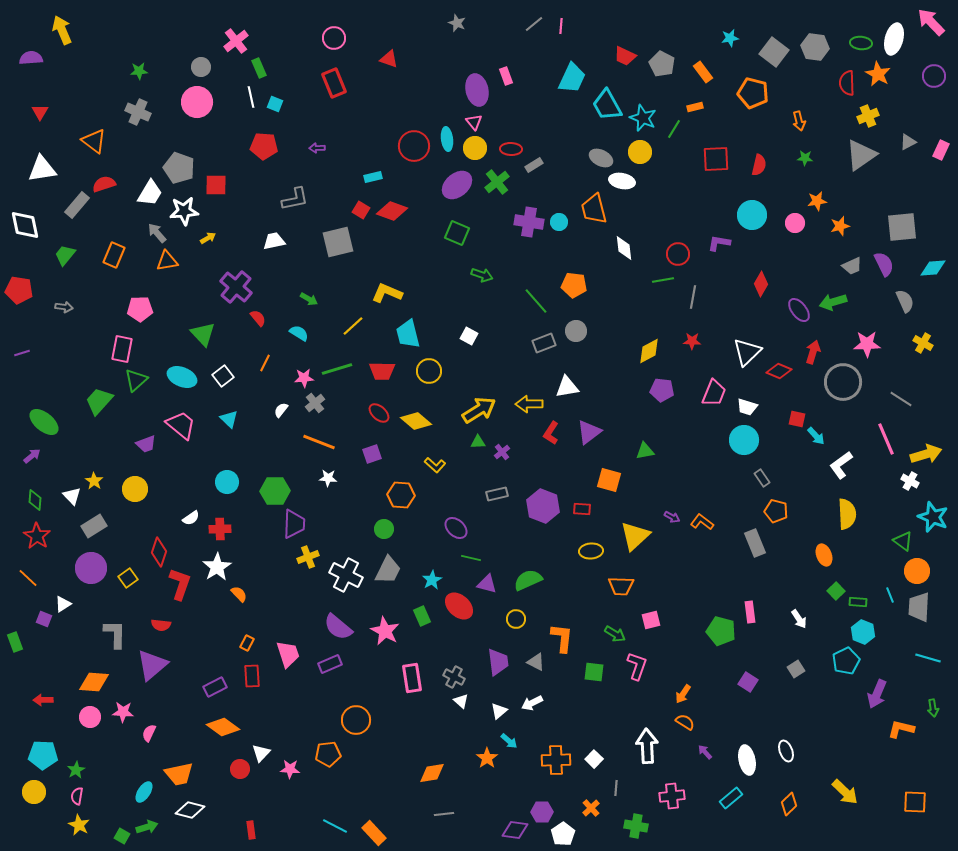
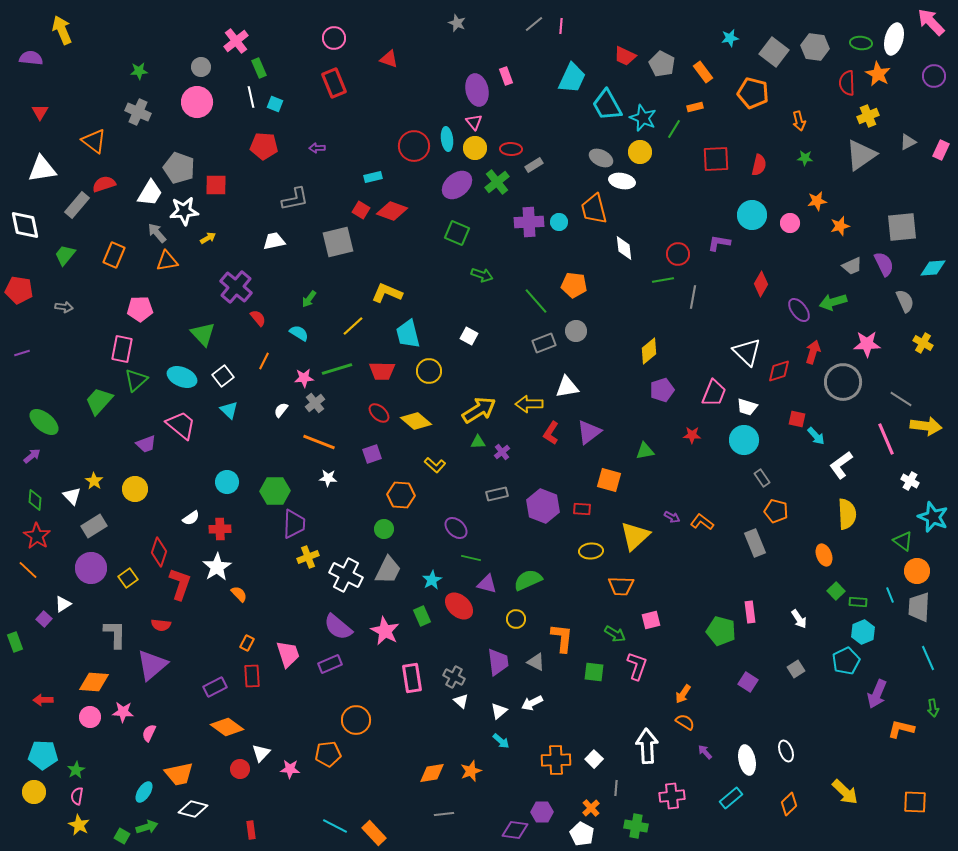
purple semicircle at (31, 58): rotated 10 degrees clockwise
purple cross at (529, 222): rotated 12 degrees counterclockwise
pink circle at (795, 223): moved 5 px left
green arrow at (309, 299): rotated 96 degrees clockwise
red star at (692, 341): moved 94 px down
yellow diamond at (649, 351): rotated 12 degrees counterclockwise
white triangle at (747, 352): rotated 32 degrees counterclockwise
orange line at (265, 363): moved 1 px left, 2 px up
red diamond at (779, 371): rotated 40 degrees counterclockwise
purple pentagon at (662, 390): rotated 25 degrees counterclockwise
cyan triangle at (229, 419): moved 9 px up
yellow arrow at (926, 454): moved 28 px up; rotated 24 degrees clockwise
orange line at (28, 578): moved 8 px up
purple square at (44, 619): rotated 21 degrees clockwise
cyan hexagon at (863, 632): rotated 15 degrees clockwise
cyan line at (928, 658): rotated 50 degrees clockwise
orange diamond at (223, 727): moved 4 px right
cyan arrow at (509, 741): moved 8 px left
orange star at (487, 758): moved 16 px left, 13 px down; rotated 15 degrees clockwise
white diamond at (190, 810): moved 3 px right, 1 px up
white pentagon at (563, 834): moved 19 px right; rotated 10 degrees counterclockwise
